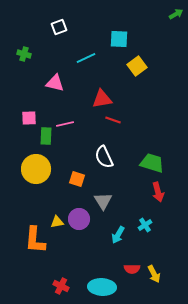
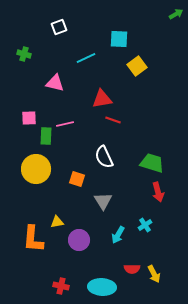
purple circle: moved 21 px down
orange L-shape: moved 2 px left, 1 px up
red cross: rotated 14 degrees counterclockwise
